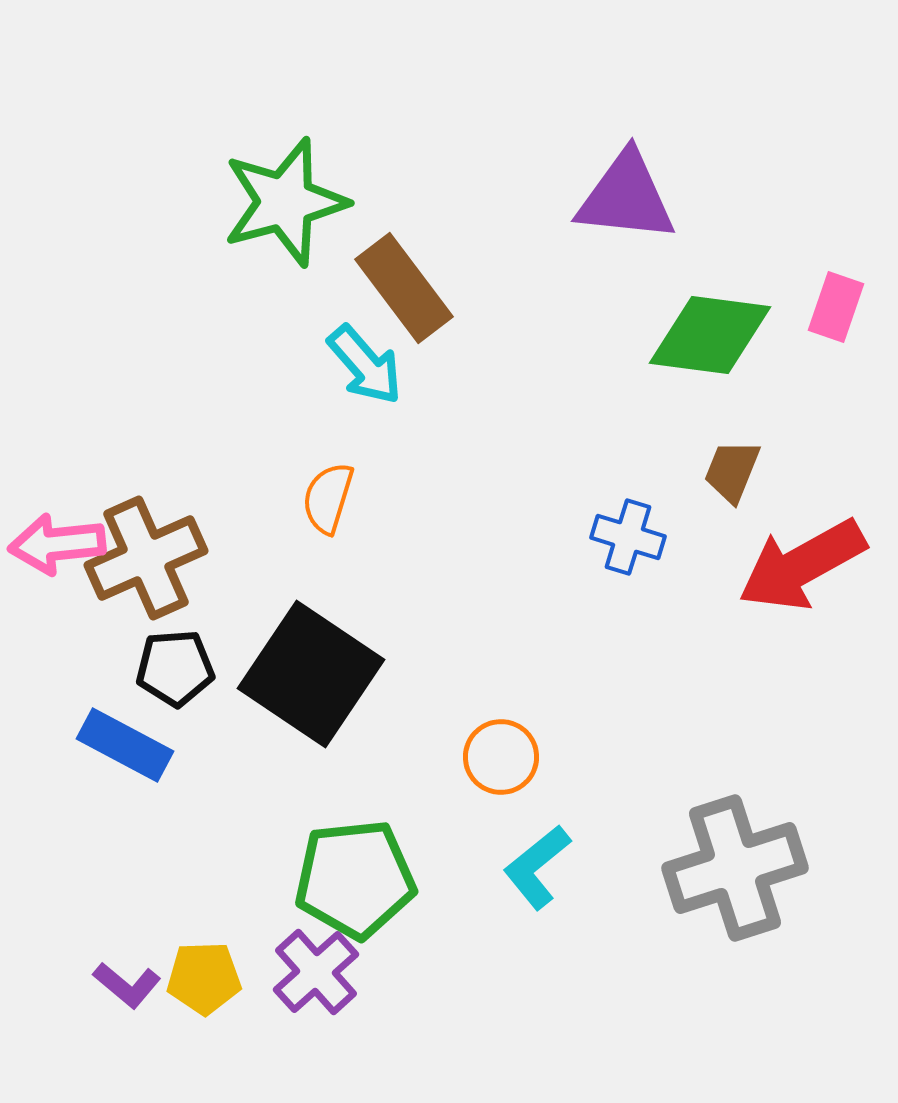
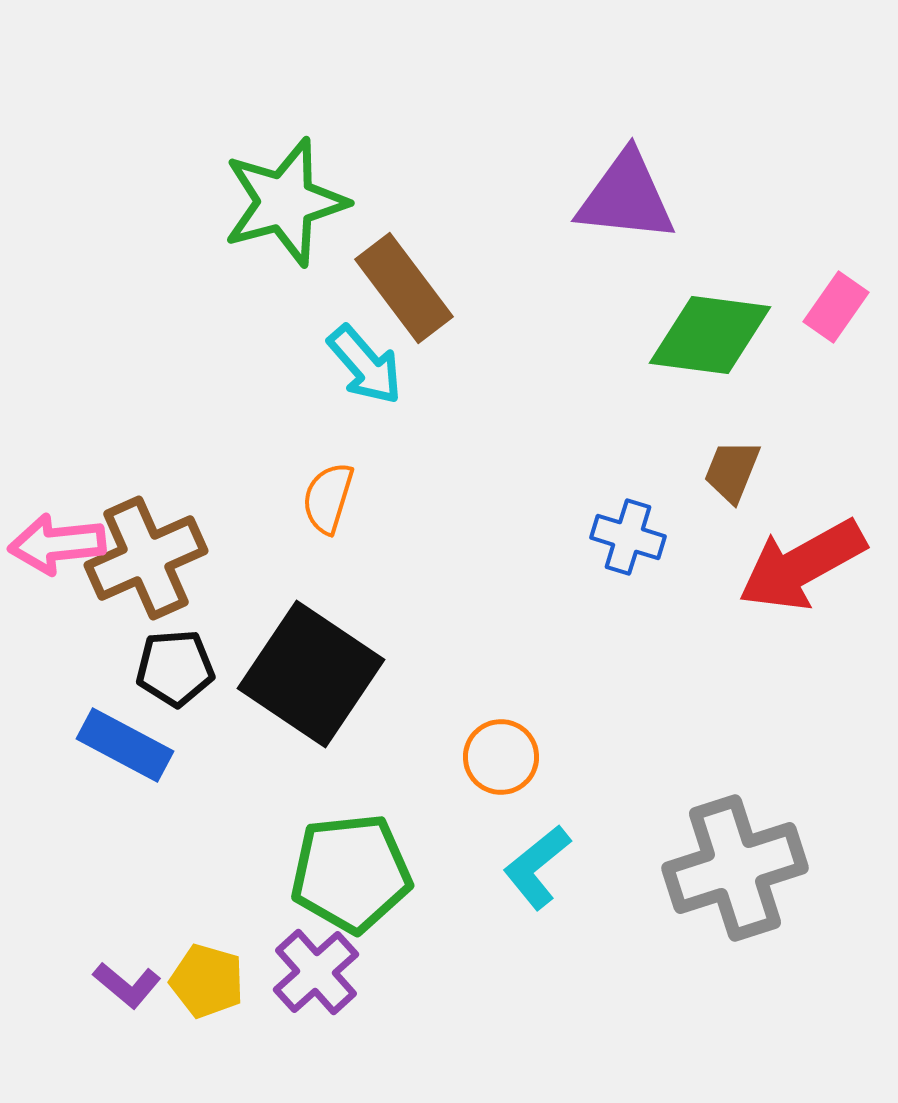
pink rectangle: rotated 16 degrees clockwise
green pentagon: moved 4 px left, 6 px up
yellow pentagon: moved 3 px right, 3 px down; rotated 18 degrees clockwise
